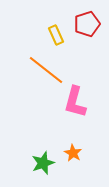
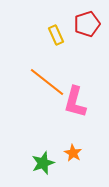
orange line: moved 1 px right, 12 px down
